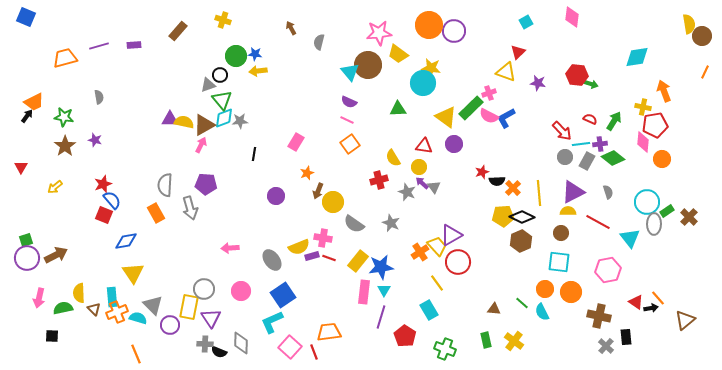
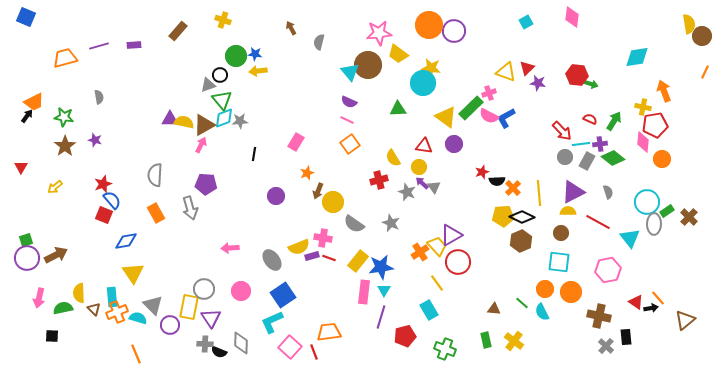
red triangle at (518, 52): moved 9 px right, 16 px down
gray semicircle at (165, 185): moved 10 px left, 10 px up
red pentagon at (405, 336): rotated 25 degrees clockwise
